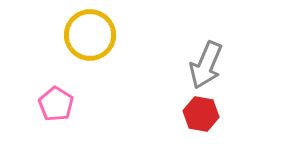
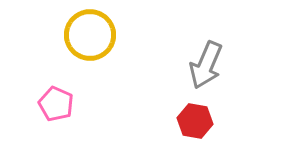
pink pentagon: rotated 8 degrees counterclockwise
red hexagon: moved 6 px left, 7 px down
